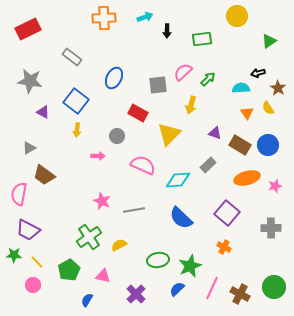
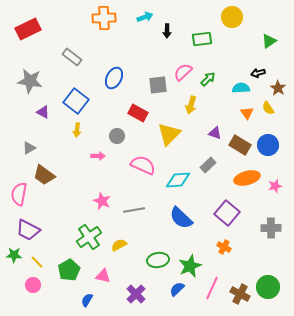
yellow circle at (237, 16): moved 5 px left, 1 px down
green circle at (274, 287): moved 6 px left
